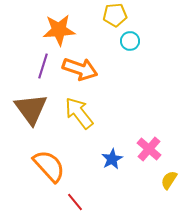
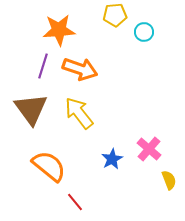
cyan circle: moved 14 px right, 9 px up
orange semicircle: rotated 9 degrees counterclockwise
yellow semicircle: rotated 126 degrees clockwise
